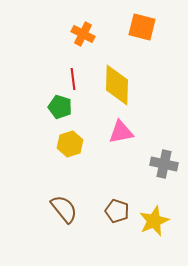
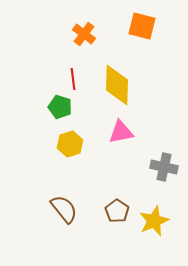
orange square: moved 1 px up
orange cross: moved 1 px right; rotated 10 degrees clockwise
gray cross: moved 3 px down
brown pentagon: rotated 15 degrees clockwise
